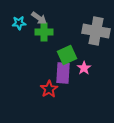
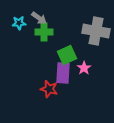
red star: rotated 24 degrees counterclockwise
